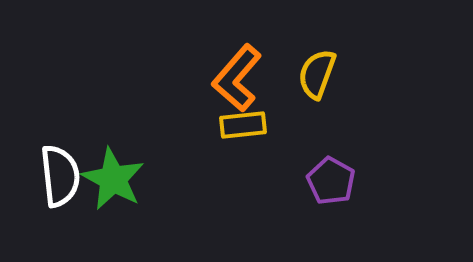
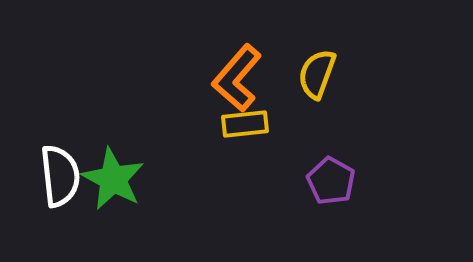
yellow rectangle: moved 2 px right, 1 px up
